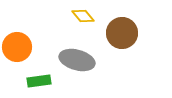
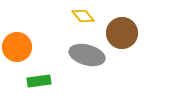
gray ellipse: moved 10 px right, 5 px up
